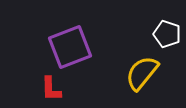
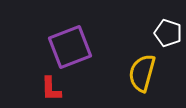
white pentagon: moved 1 px right, 1 px up
yellow semicircle: rotated 24 degrees counterclockwise
